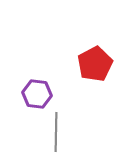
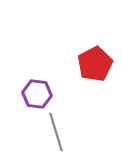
gray line: rotated 18 degrees counterclockwise
